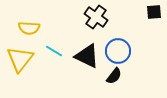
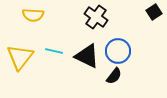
black square: rotated 28 degrees counterclockwise
yellow semicircle: moved 4 px right, 13 px up
cyan line: rotated 18 degrees counterclockwise
yellow triangle: moved 2 px up
